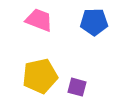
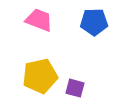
purple square: moved 2 px left, 1 px down
